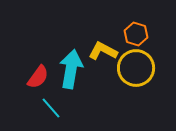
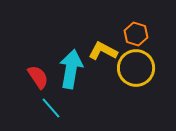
red semicircle: rotated 70 degrees counterclockwise
